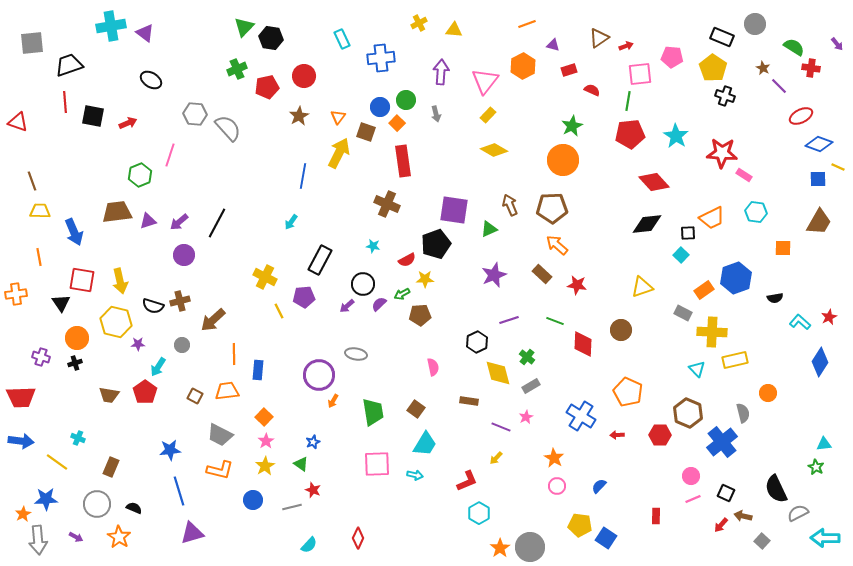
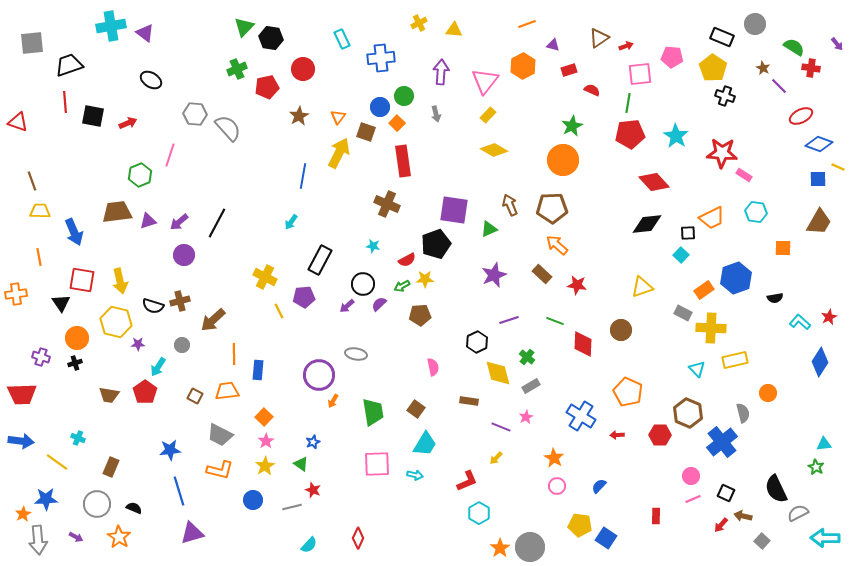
red circle at (304, 76): moved 1 px left, 7 px up
green circle at (406, 100): moved 2 px left, 4 px up
green line at (628, 101): moved 2 px down
green arrow at (402, 294): moved 8 px up
yellow cross at (712, 332): moved 1 px left, 4 px up
red trapezoid at (21, 397): moved 1 px right, 3 px up
